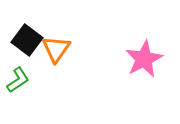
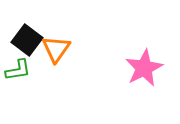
pink star: moved 9 px down
green L-shape: moved 10 px up; rotated 24 degrees clockwise
